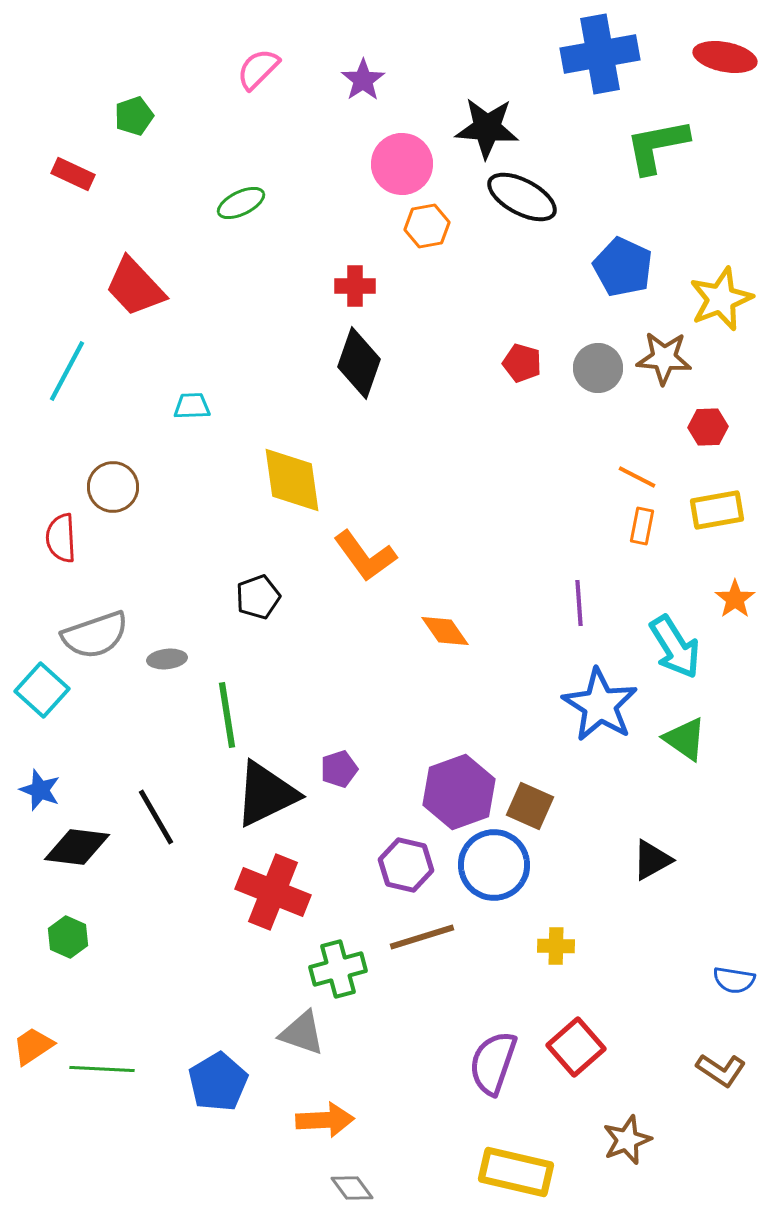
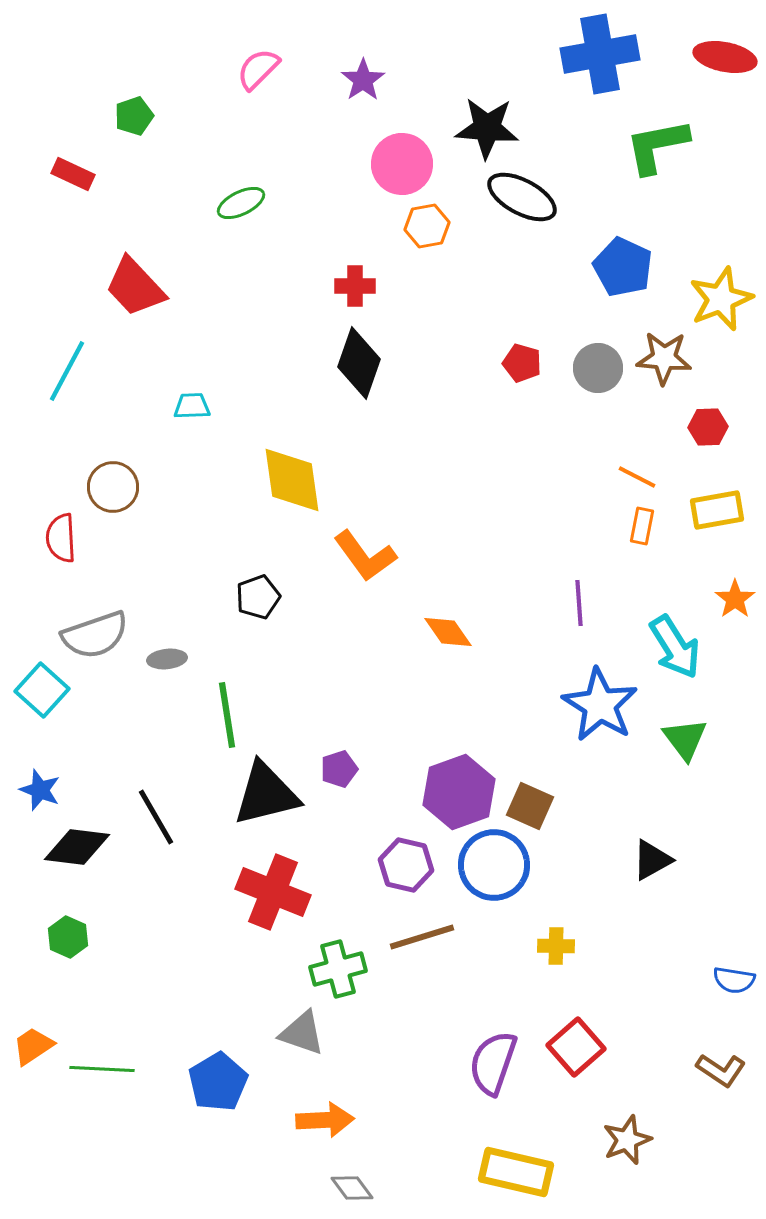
orange diamond at (445, 631): moved 3 px right, 1 px down
green triangle at (685, 739): rotated 18 degrees clockwise
black triangle at (266, 794): rotated 12 degrees clockwise
